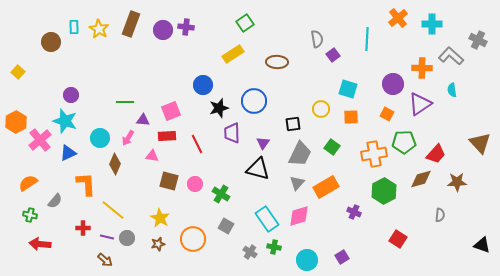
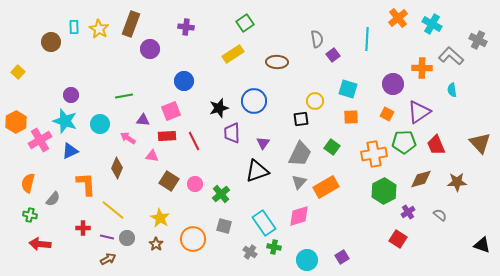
cyan cross at (432, 24): rotated 30 degrees clockwise
purple circle at (163, 30): moved 13 px left, 19 px down
blue circle at (203, 85): moved 19 px left, 4 px up
green line at (125, 102): moved 1 px left, 6 px up; rotated 12 degrees counterclockwise
purple triangle at (420, 104): moved 1 px left, 8 px down
yellow circle at (321, 109): moved 6 px left, 8 px up
black square at (293, 124): moved 8 px right, 5 px up
cyan circle at (100, 138): moved 14 px up
pink arrow at (128, 138): rotated 91 degrees clockwise
pink cross at (40, 140): rotated 10 degrees clockwise
red line at (197, 144): moved 3 px left, 3 px up
blue triangle at (68, 153): moved 2 px right, 2 px up
red trapezoid at (436, 154): moved 9 px up; rotated 115 degrees clockwise
brown diamond at (115, 164): moved 2 px right, 4 px down
black triangle at (258, 169): moved 1 px left, 2 px down; rotated 35 degrees counterclockwise
brown square at (169, 181): rotated 18 degrees clockwise
orange semicircle at (28, 183): rotated 42 degrees counterclockwise
gray triangle at (297, 183): moved 2 px right, 1 px up
green cross at (221, 194): rotated 18 degrees clockwise
gray semicircle at (55, 201): moved 2 px left, 2 px up
purple cross at (354, 212): moved 54 px right; rotated 32 degrees clockwise
gray semicircle at (440, 215): rotated 56 degrees counterclockwise
cyan rectangle at (267, 219): moved 3 px left, 4 px down
gray square at (226, 226): moved 2 px left; rotated 14 degrees counterclockwise
brown star at (158, 244): moved 2 px left; rotated 24 degrees counterclockwise
brown arrow at (105, 260): moved 3 px right, 1 px up; rotated 70 degrees counterclockwise
